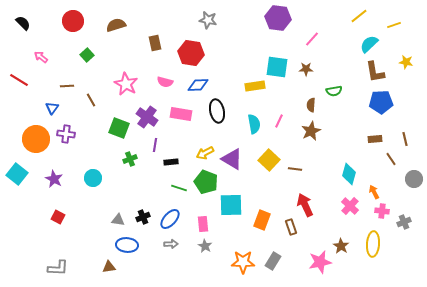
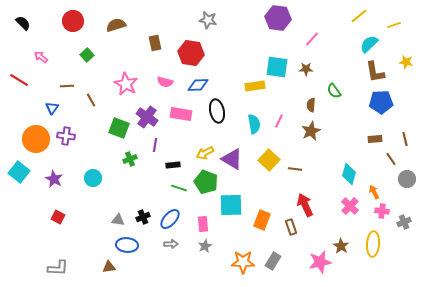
green semicircle at (334, 91): rotated 63 degrees clockwise
purple cross at (66, 134): moved 2 px down
black rectangle at (171, 162): moved 2 px right, 3 px down
cyan square at (17, 174): moved 2 px right, 2 px up
gray circle at (414, 179): moved 7 px left
gray star at (205, 246): rotated 16 degrees clockwise
